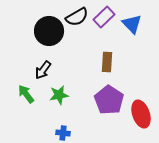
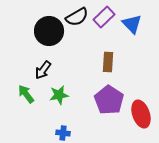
brown rectangle: moved 1 px right
